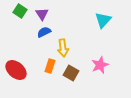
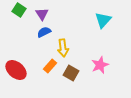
green square: moved 1 px left, 1 px up
orange rectangle: rotated 24 degrees clockwise
